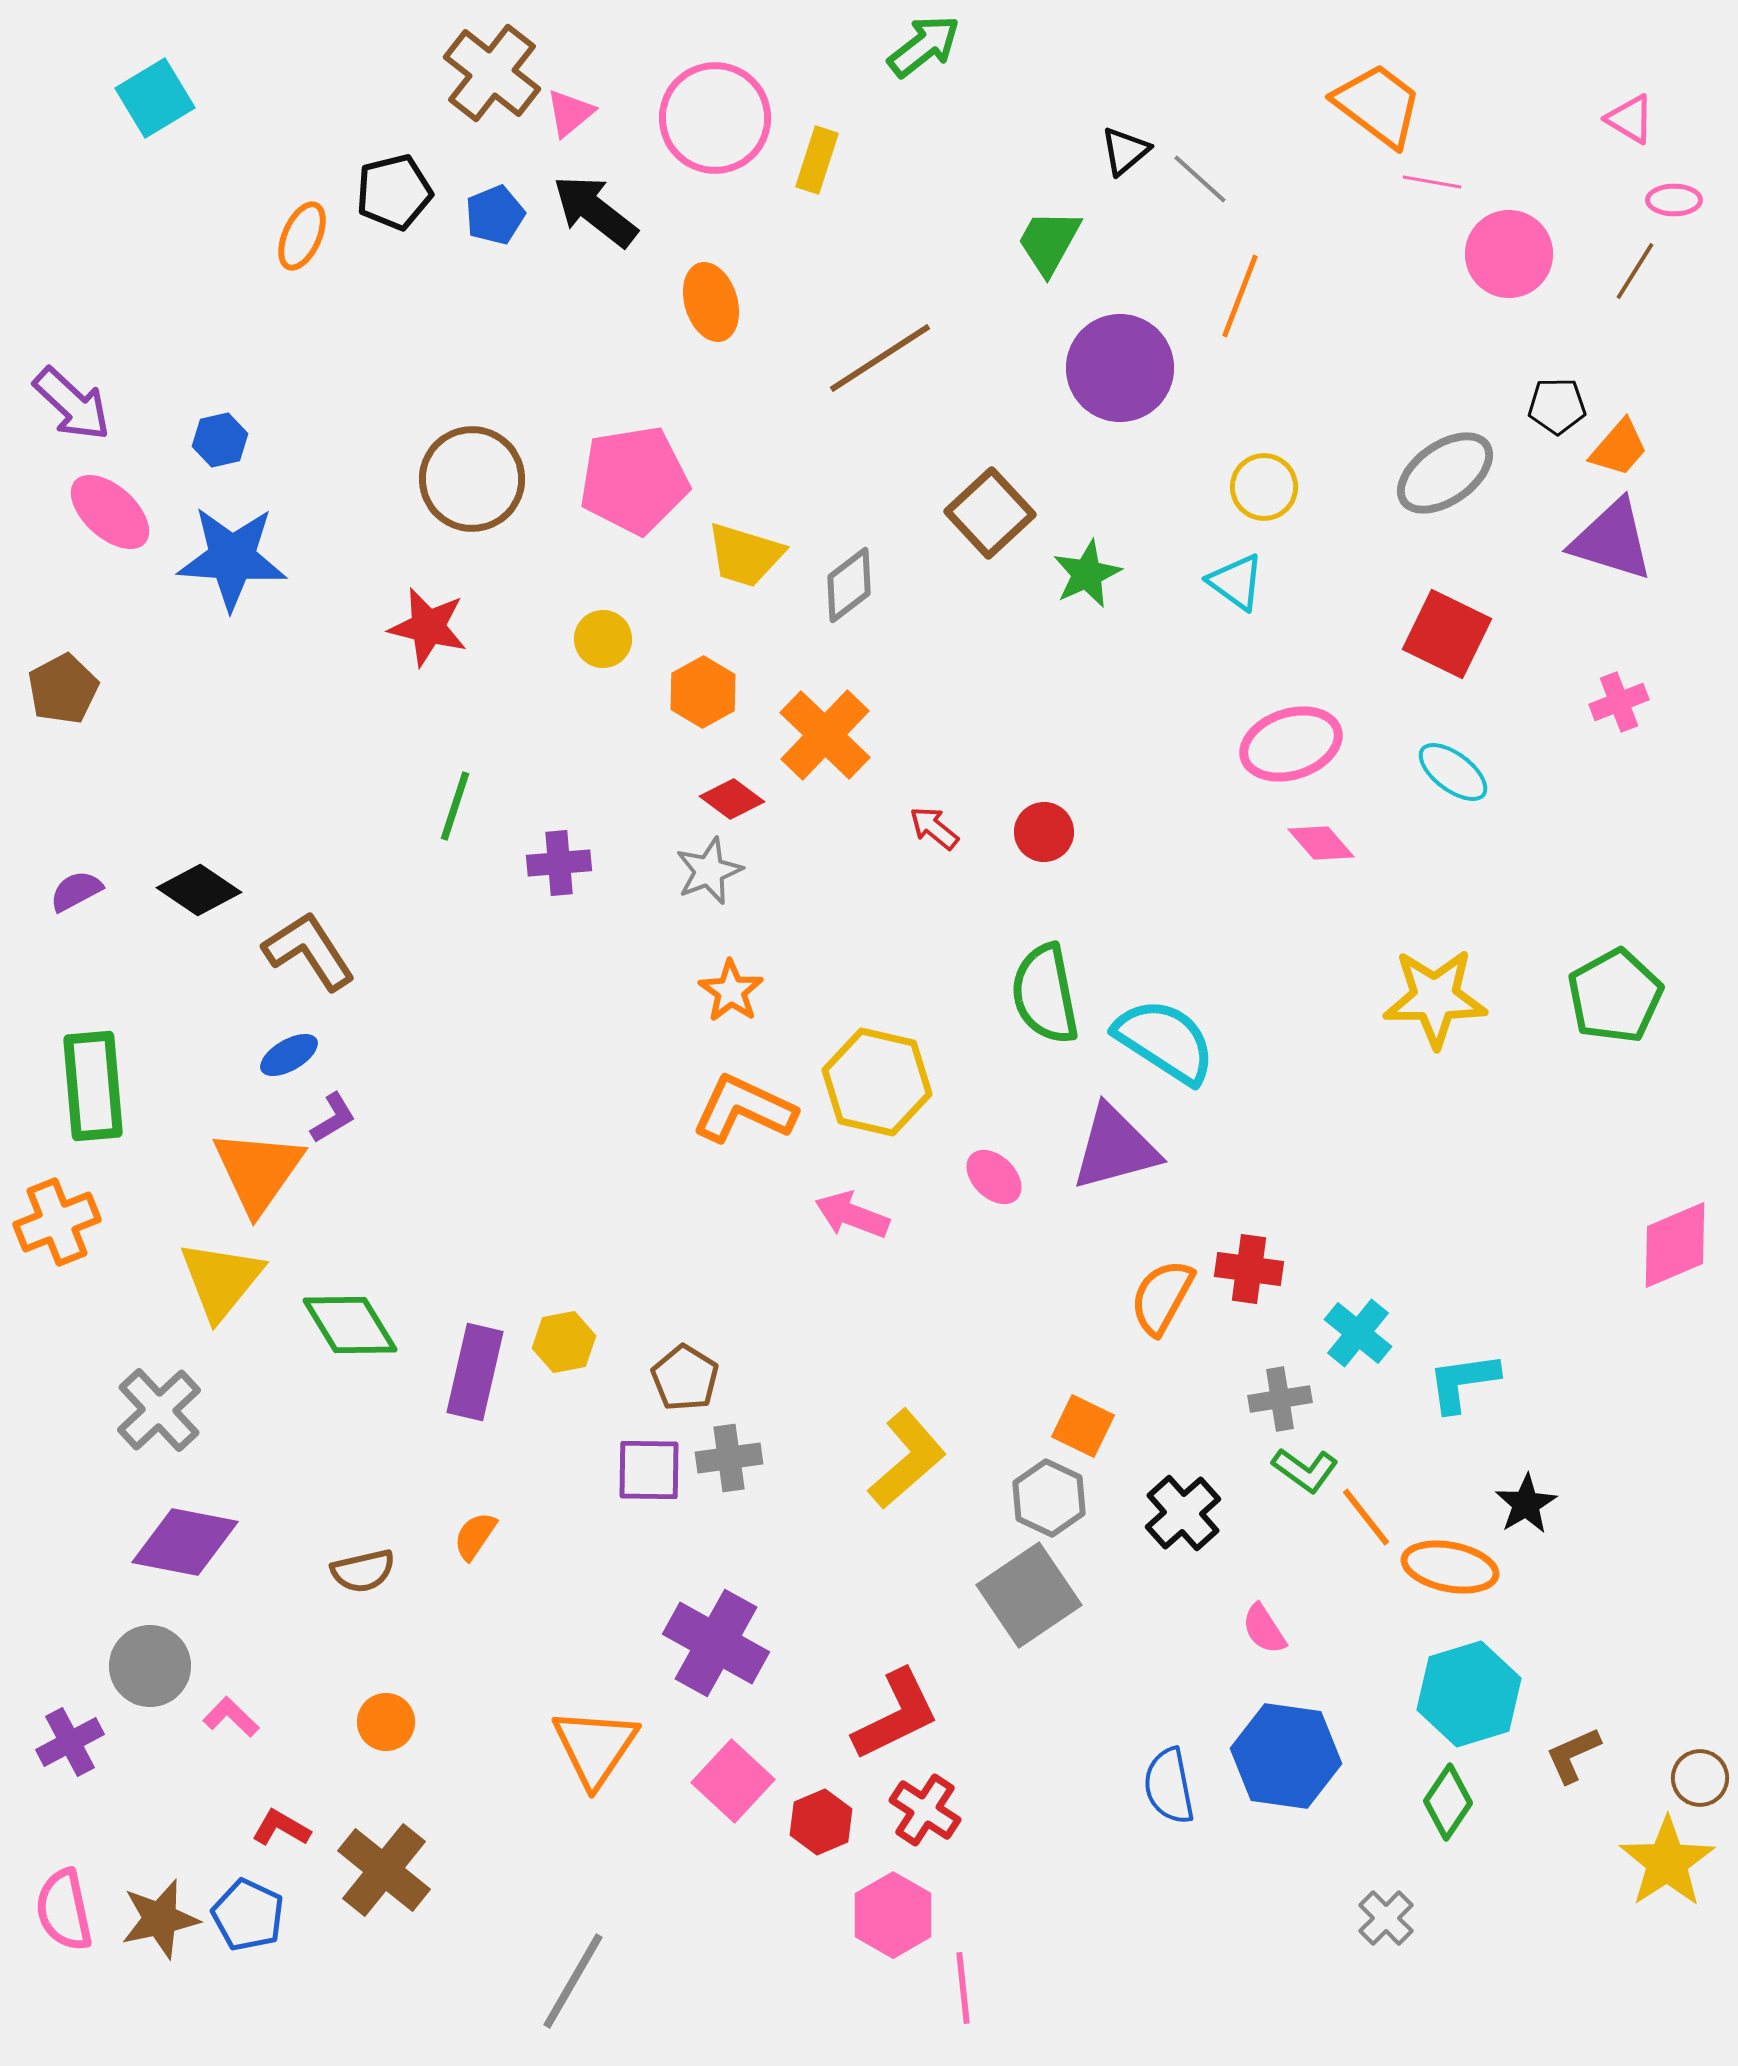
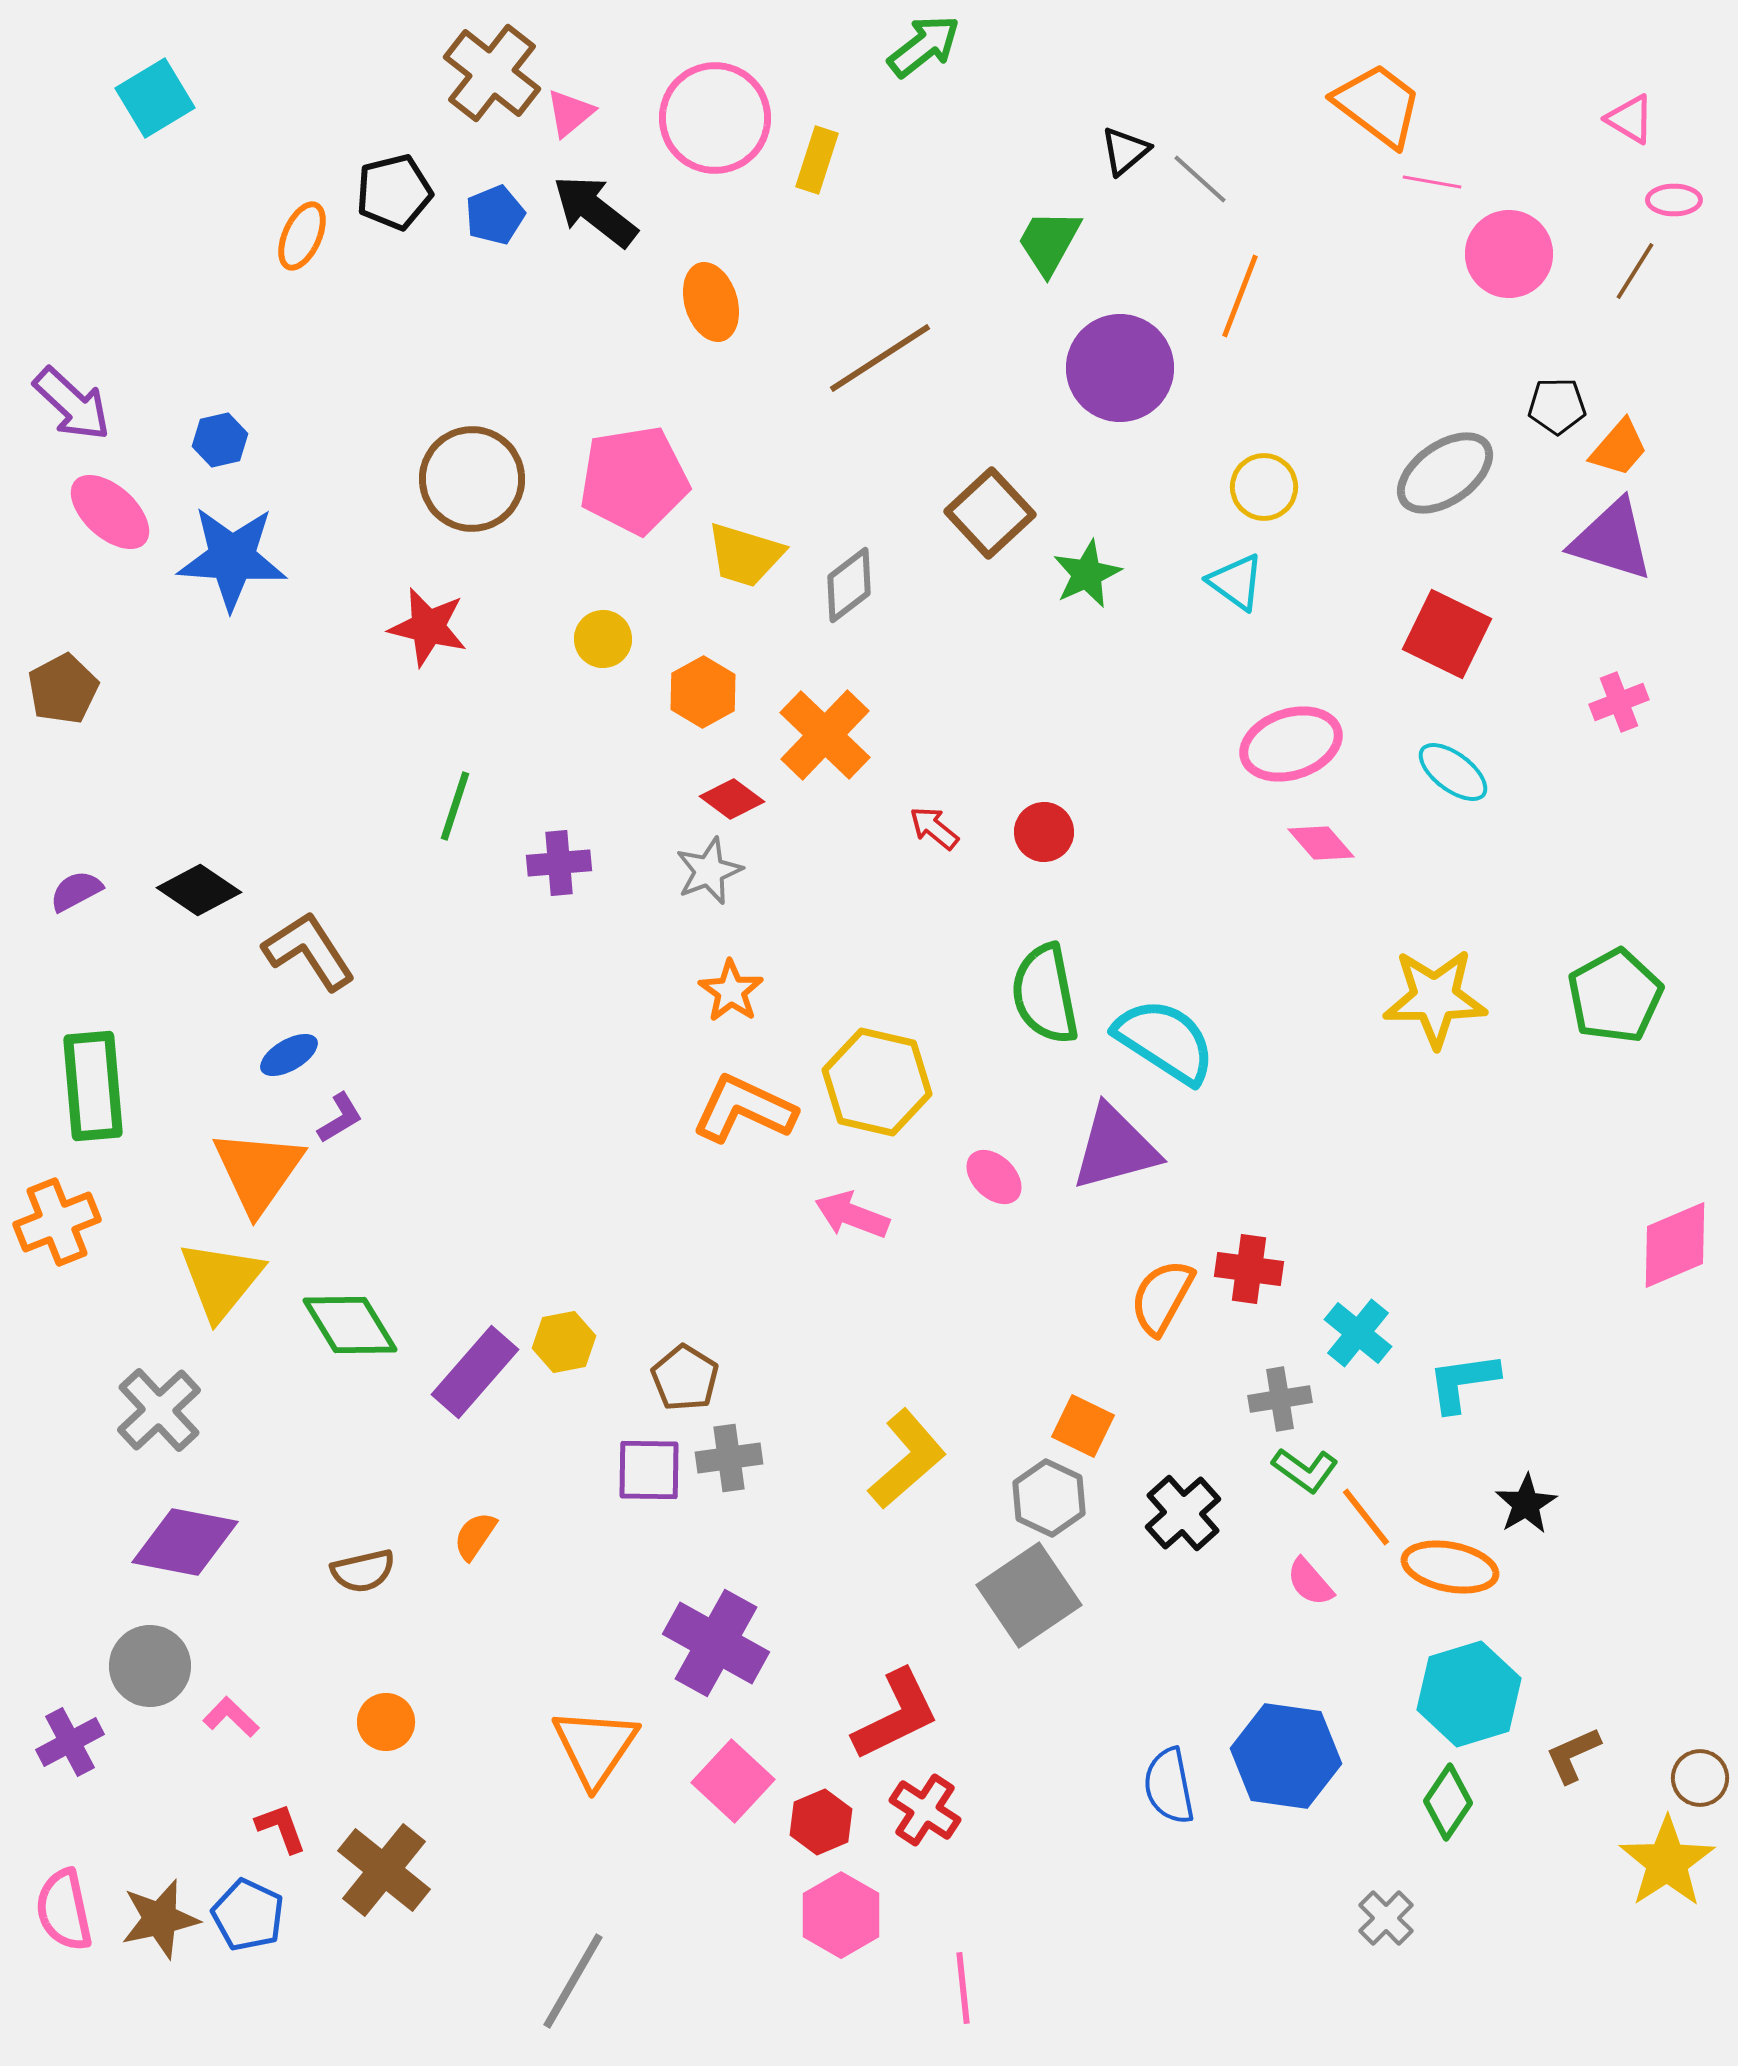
purple L-shape at (333, 1118): moved 7 px right
purple rectangle at (475, 1372): rotated 28 degrees clockwise
pink semicircle at (1264, 1629): moved 46 px right, 47 px up; rotated 8 degrees counterclockwise
red L-shape at (281, 1828): rotated 40 degrees clockwise
pink hexagon at (893, 1915): moved 52 px left
